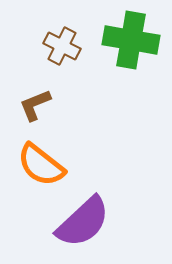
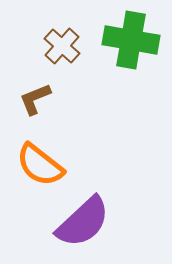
brown cross: rotated 15 degrees clockwise
brown L-shape: moved 6 px up
orange semicircle: moved 1 px left
